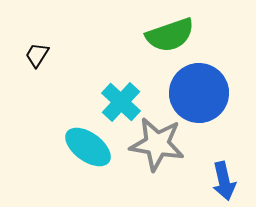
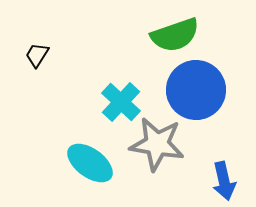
green semicircle: moved 5 px right
blue circle: moved 3 px left, 3 px up
cyan ellipse: moved 2 px right, 16 px down
